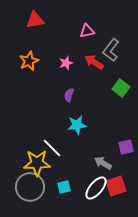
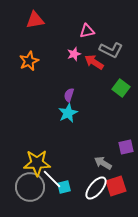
gray L-shape: rotated 100 degrees counterclockwise
pink star: moved 8 px right, 9 px up
cyan star: moved 9 px left, 12 px up; rotated 18 degrees counterclockwise
white line: moved 31 px down
